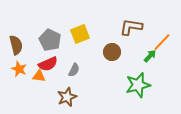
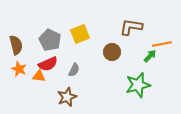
orange line: moved 2 px down; rotated 36 degrees clockwise
